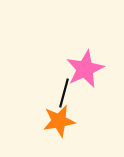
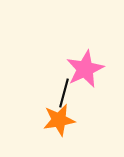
orange star: moved 1 px up
